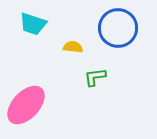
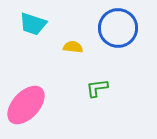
green L-shape: moved 2 px right, 11 px down
